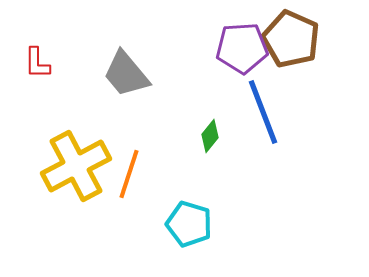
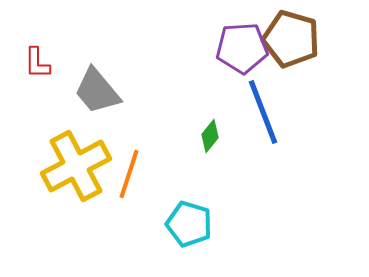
brown pentagon: rotated 8 degrees counterclockwise
gray trapezoid: moved 29 px left, 17 px down
